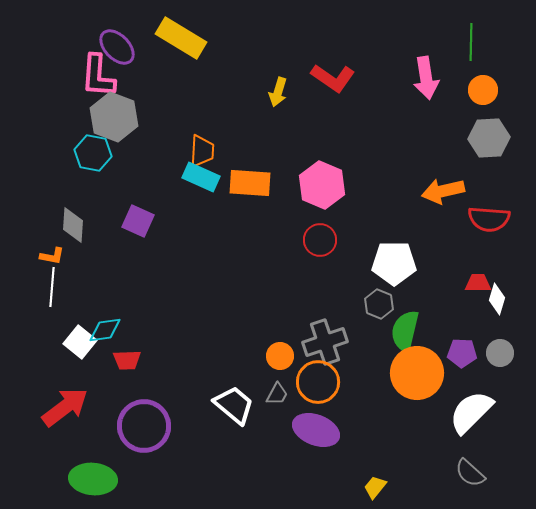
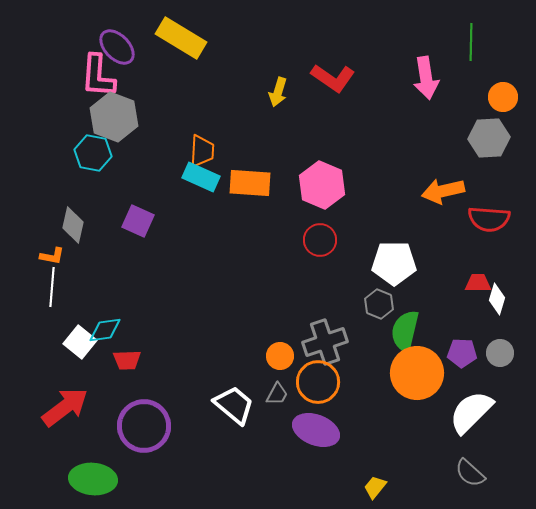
orange circle at (483, 90): moved 20 px right, 7 px down
gray diamond at (73, 225): rotated 9 degrees clockwise
